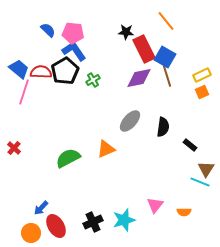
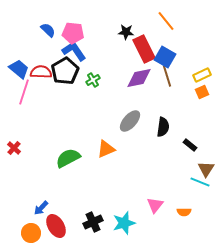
cyan star: moved 3 px down
